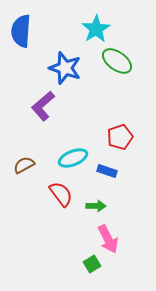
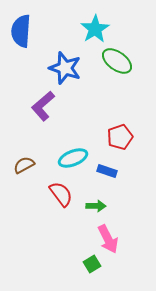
cyan star: moved 1 px left
